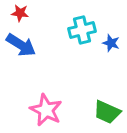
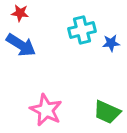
blue star: rotated 24 degrees counterclockwise
